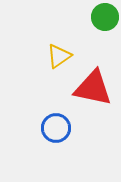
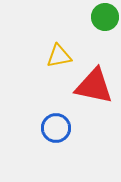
yellow triangle: rotated 24 degrees clockwise
red triangle: moved 1 px right, 2 px up
